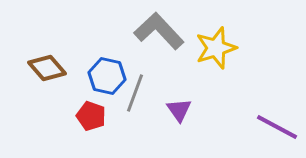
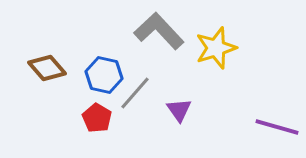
blue hexagon: moved 3 px left, 1 px up
gray line: rotated 21 degrees clockwise
red pentagon: moved 6 px right, 2 px down; rotated 12 degrees clockwise
purple line: rotated 12 degrees counterclockwise
